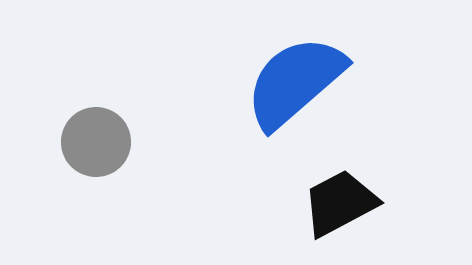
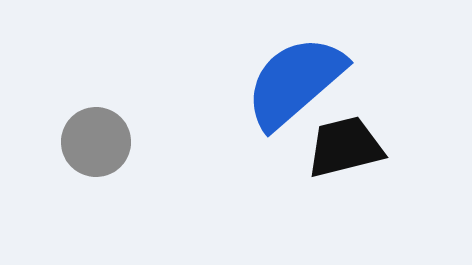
black trapezoid: moved 5 px right, 56 px up; rotated 14 degrees clockwise
